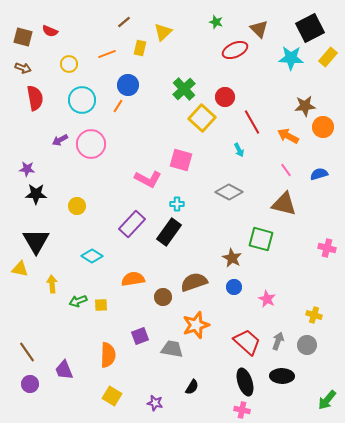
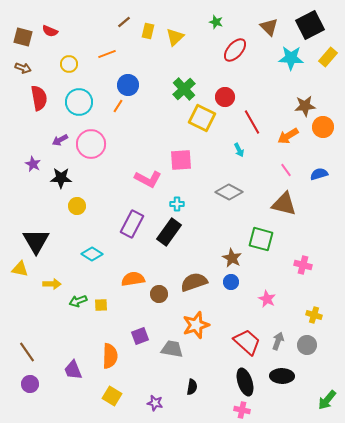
black square at (310, 28): moved 3 px up
brown triangle at (259, 29): moved 10 px right, 2 px up
yellow triangle at (163, 32): moved 12 px right, 5 px down
yellow rectangle at (140, 48): moved 8 px right, 17 px up
red ellipse at (235, 50): rotated 25 degrees counterclockwise
red semicircle at (35, 98): moved 4 px right
cyan circle at (82, 100): moved 3 px left, 2 px down
yellow square at (202, 118): rotated 16 degrees counterclockwise
orange arrow at (288, 136): rotated 60 degrees counterclockwise
pink square at (181, 160): rotated 20 degrees counterclockwise
purple star at (27, 169): moved 6 px right, 5 px up; rotated 21 degrees clockwise
black star at (36, 194): moved 25 px right, 16 px up
purple rectangle at (132, 224): rotated 16 degrees counterclockwise
pink cross at (327, 248): moved 24 px left, 17 px down
cyan diamond at (92, 256): moved 2 px up
yellow arrow at (52, 284): rotated 96 degrees clockwise
blue circle at (234, 287): moved 3 px left, 5 px up
brown circle at (163, 297): moved 4 px left, 3 px up
orange semicircle at (108, 355): moved 2 px right, 1 px down
purple trapezoid at (64, 370): moved 9 px right
black semicircle at (192, 387): rotated 21 degrees counterclockwise
